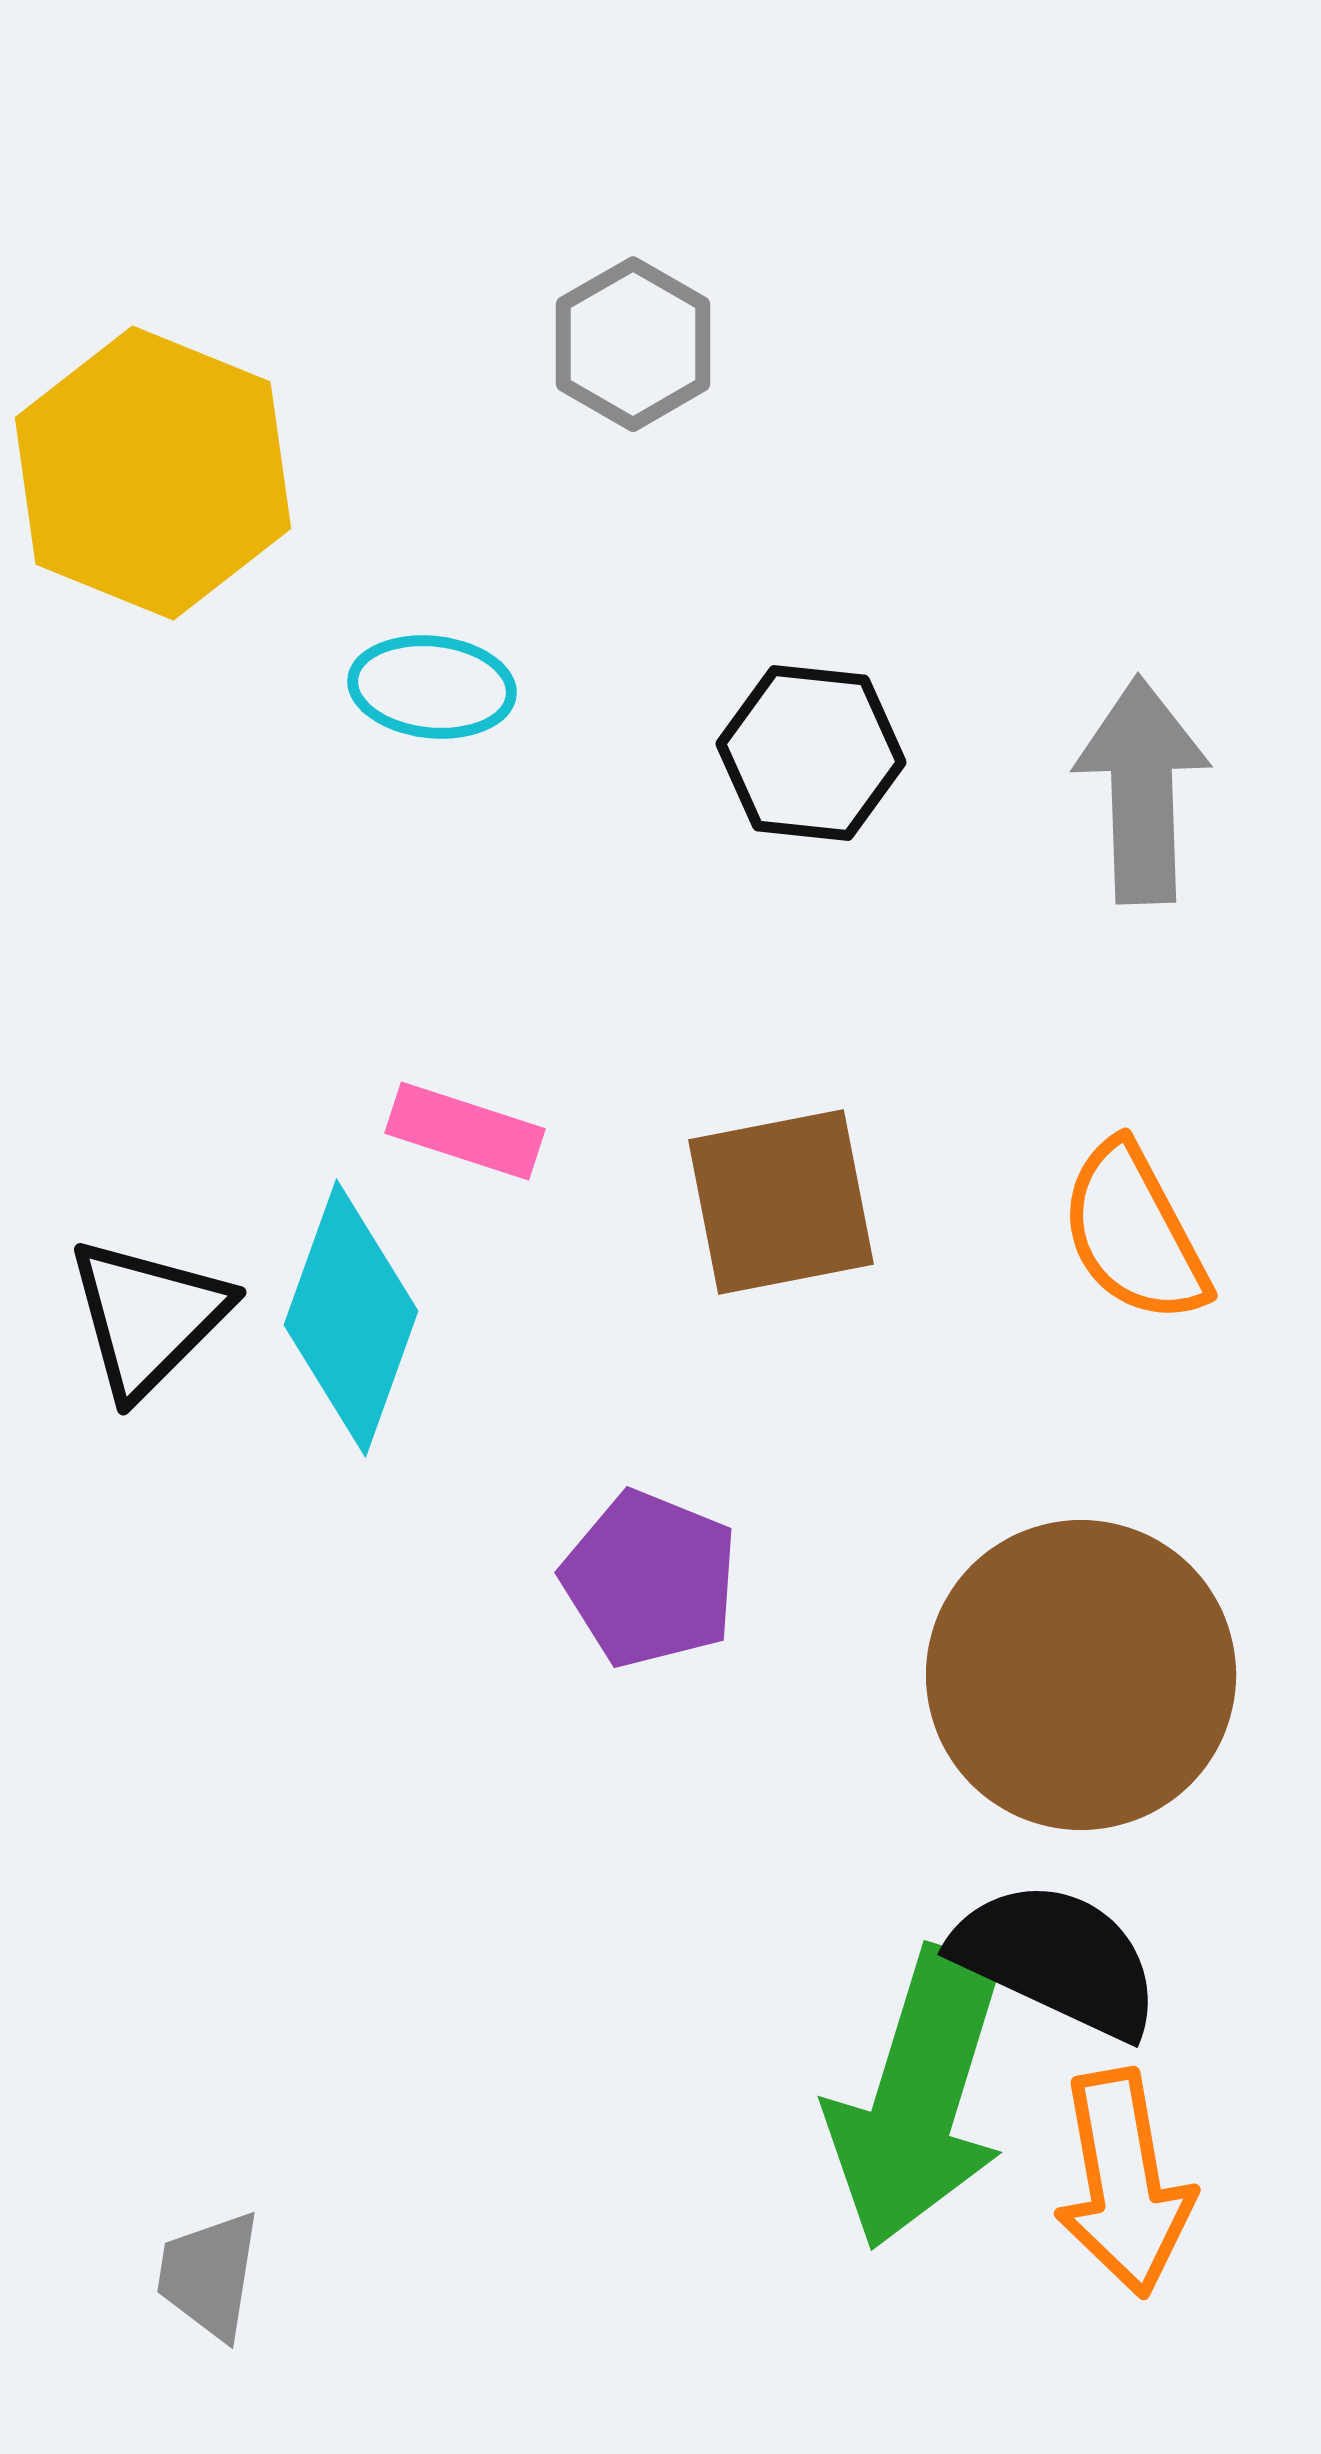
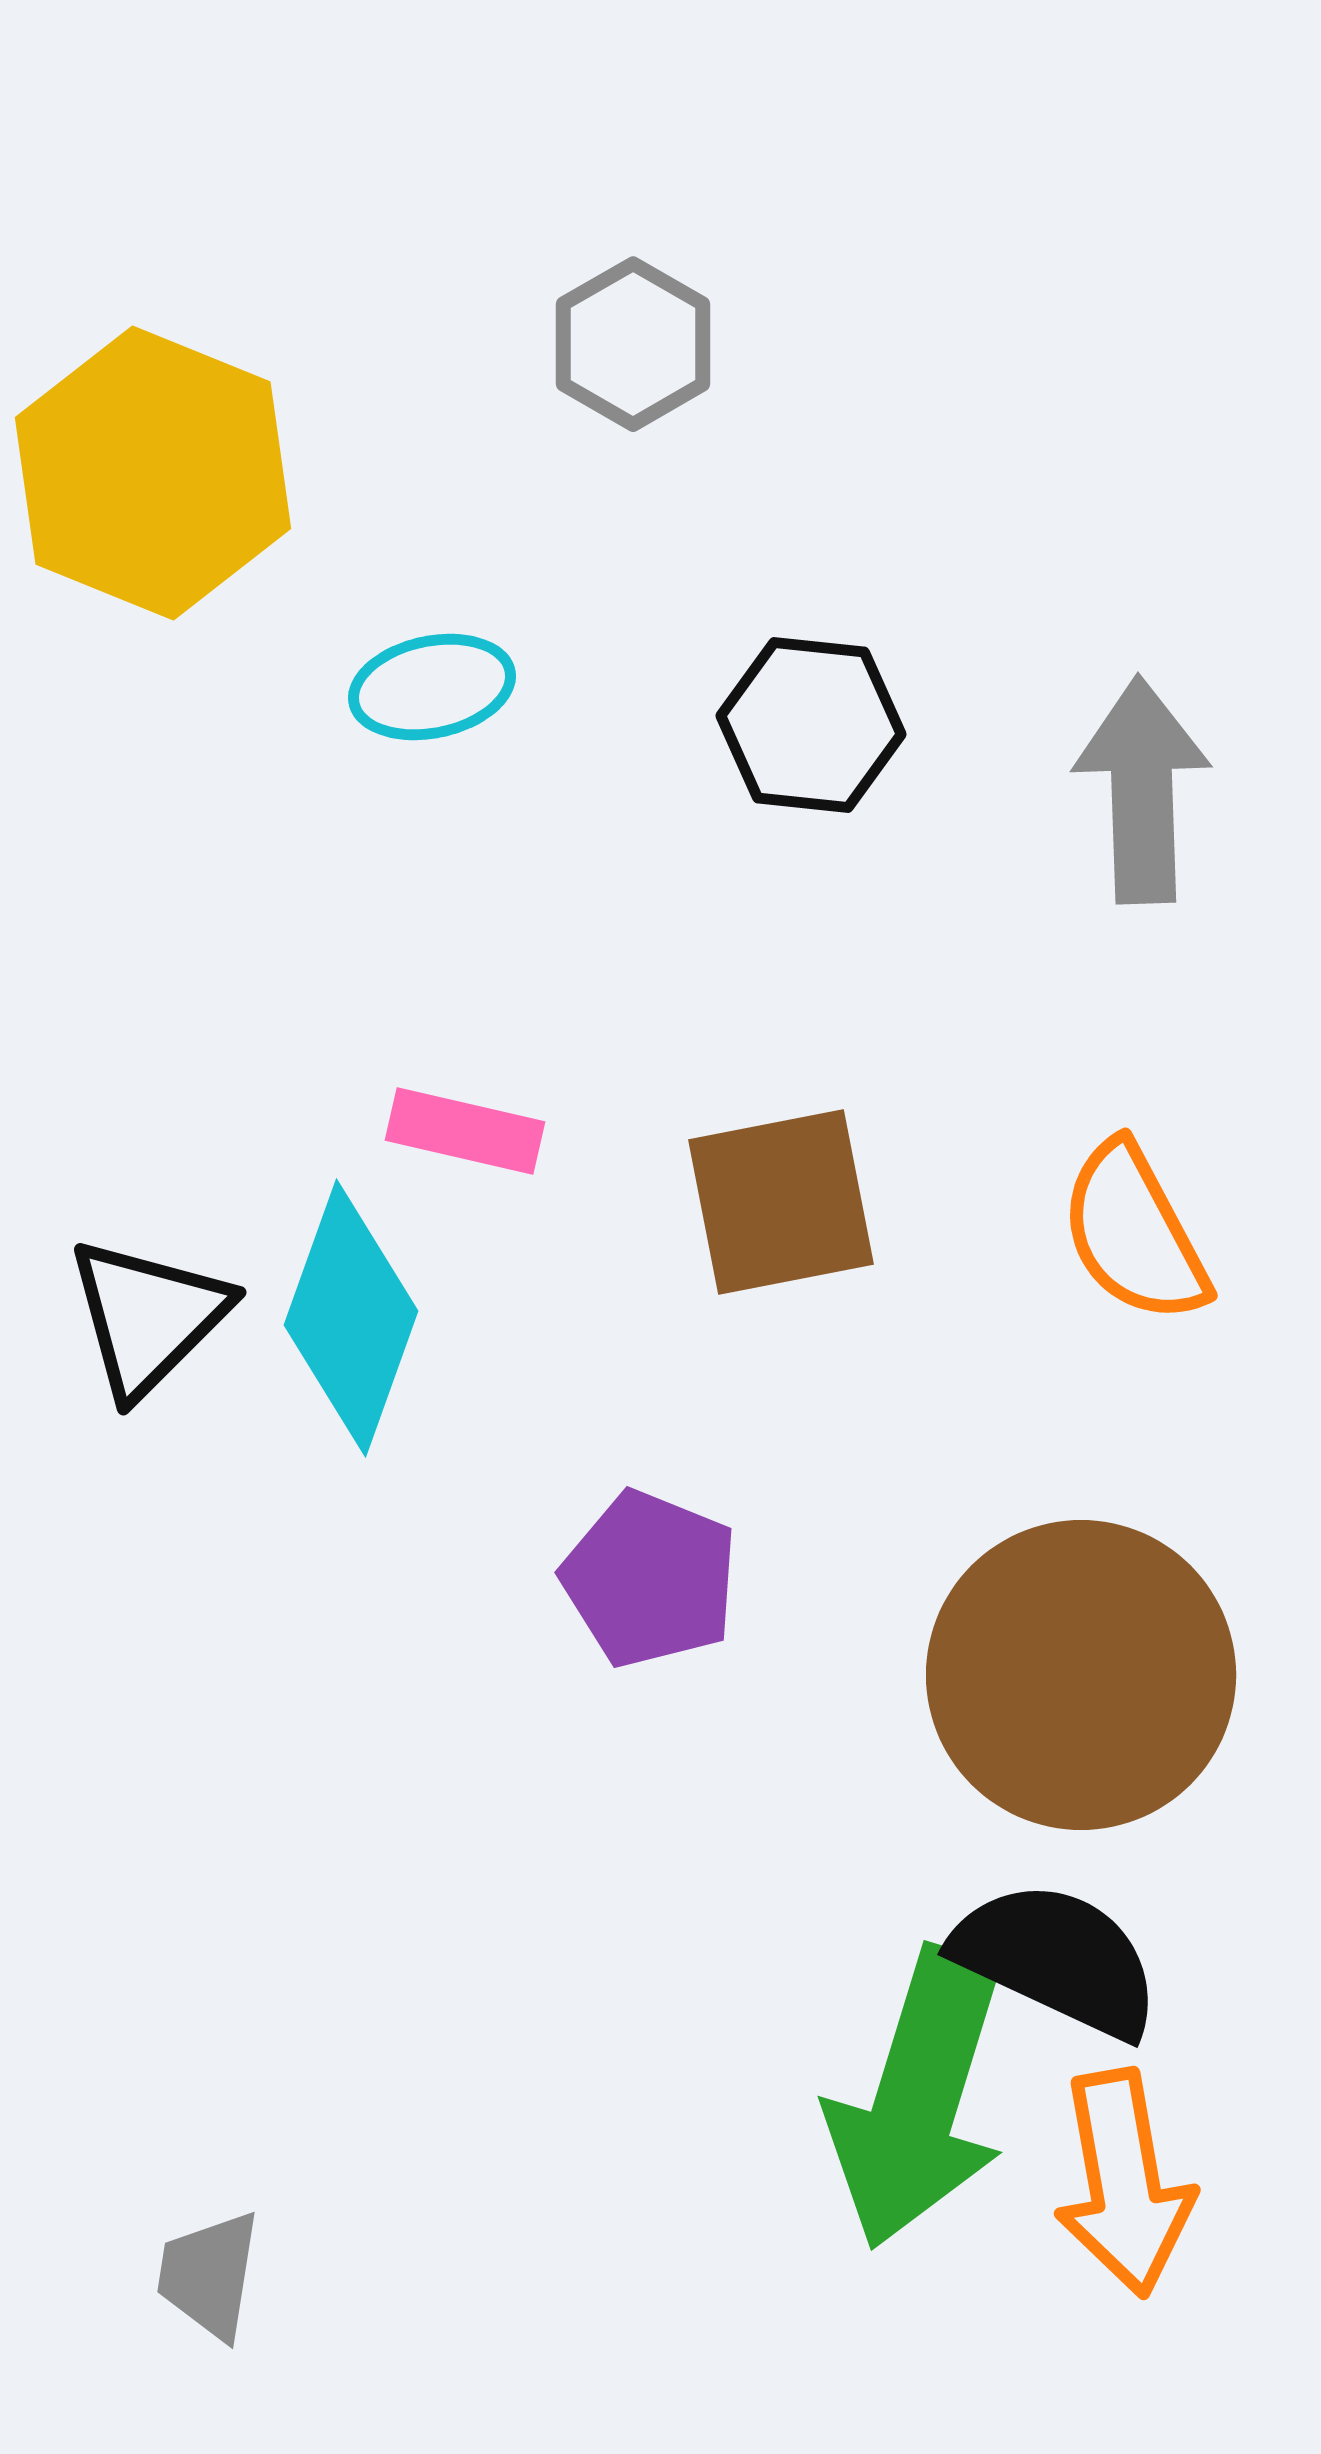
cyan ellipse: rotated 18 degrees counterclockwise
black hexagon: moved 28 px up
pink rectangle: rotated 5 degrees counterclockwise
